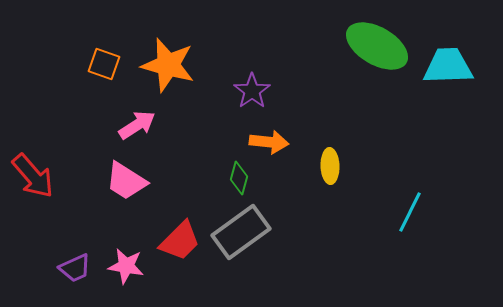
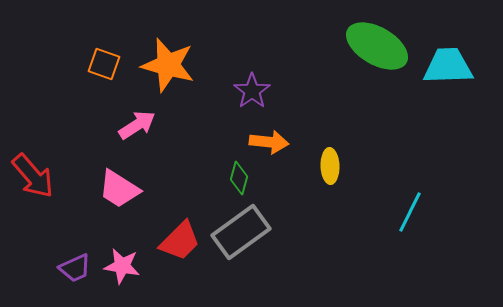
pink trapezoid: moved 7 px left, 8 px down
pink star: moved 4 px left
